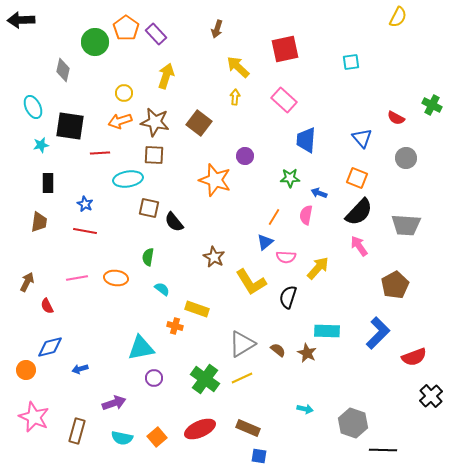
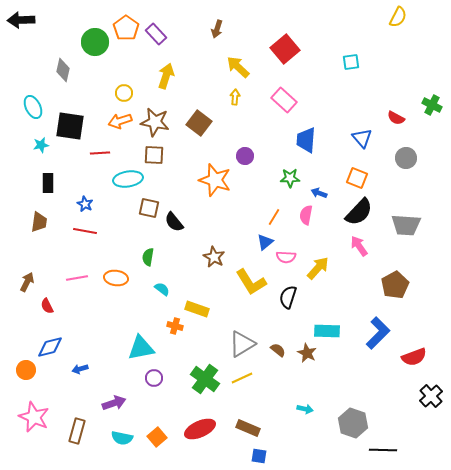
red square at (285, 49): rotated 28 degrees counterclockwise
